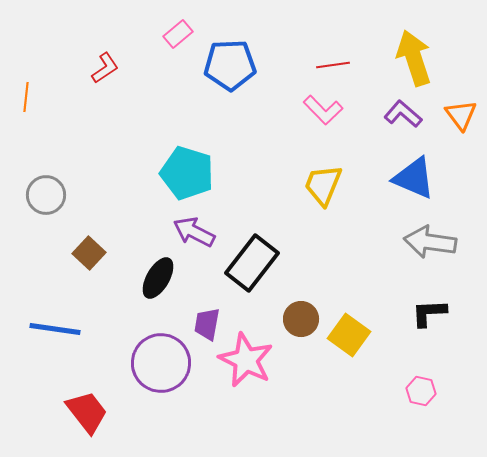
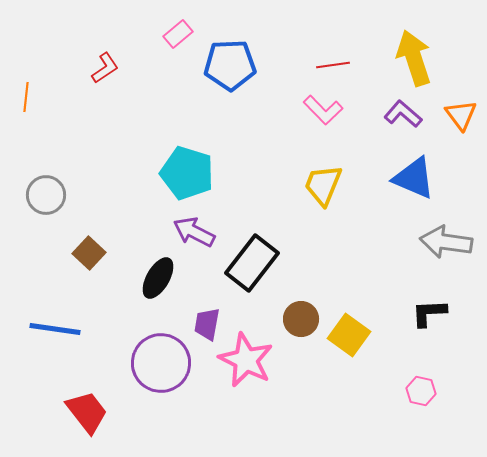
gray arrow: moved 16 px right
